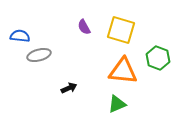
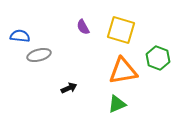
purple semicircle: moved 1 px left
orange triangle: rotated 16 degrees counterclockwise
